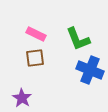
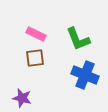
blue cross: moved 5 px left, 5 px down
purple star: rotated 18 degrees counterclockwise
